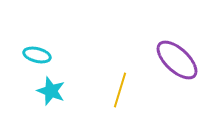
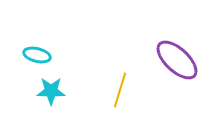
cyan star: rotated 20 degrees counterclockwise
